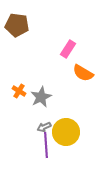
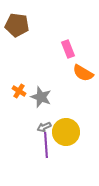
pink rectangle: rotated 54 degrees counterclockwise
gray star: rotated 25 degrees counterclockwise
